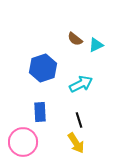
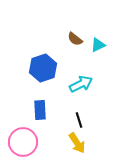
cyan triangle: moved 2 px right
blue rectangle: moved 2 px up
yellow arrow: moved 1 px right
